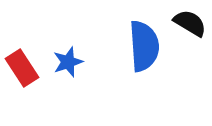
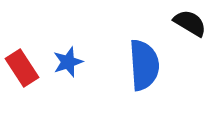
blue semicircle: moved 19 px down
